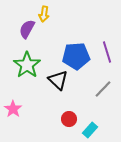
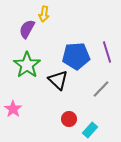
gray line: moved 2 px left
